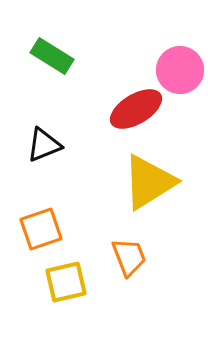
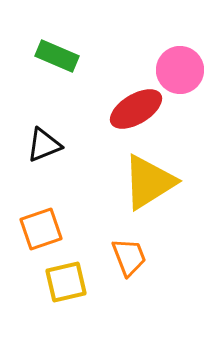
green rectangle: moved 5 px right; rotated 9 degrees counterclockwise
